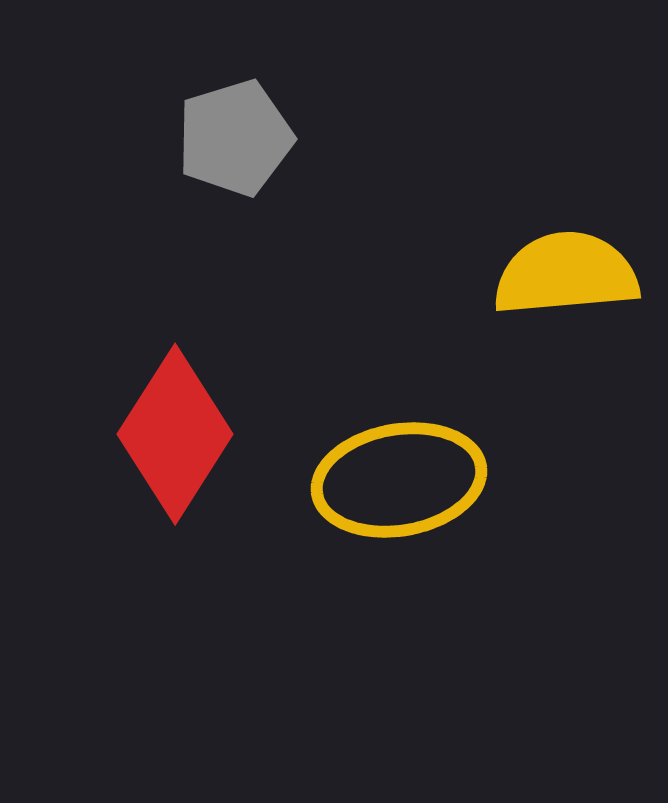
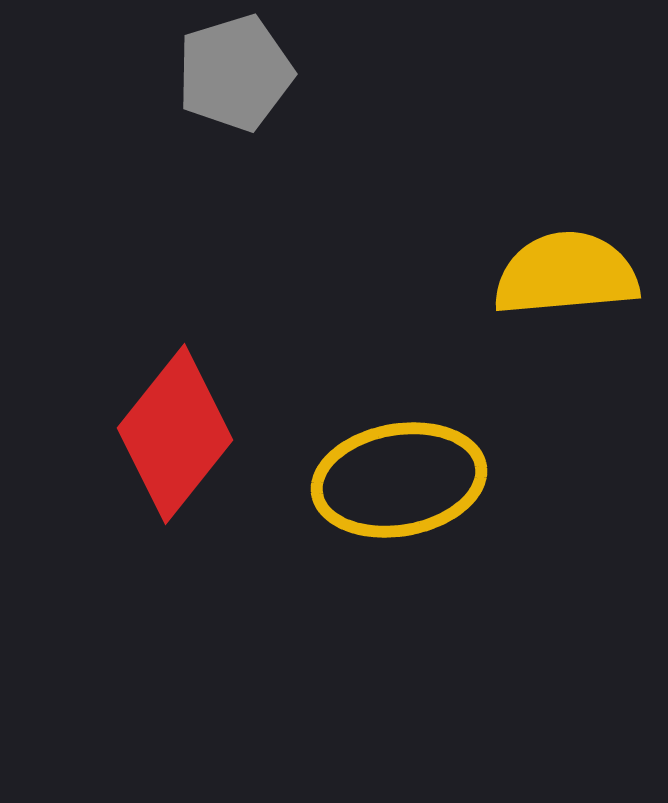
gray pentagon: moved 65 px up
red diamond: rotated 6 degrees clockwise
